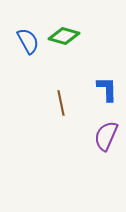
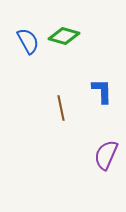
blue L-shape: moved 5 px left, 2 px down
brown line: moved 5 px down
purple semicircle: moved 19 px down
